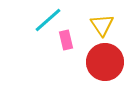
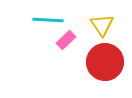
cyan line: rotated 44 degrees clockwise
pink rectangle: rotated 60 degrees clockwise
